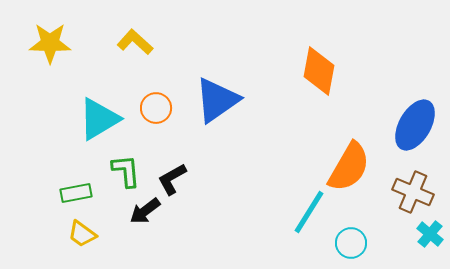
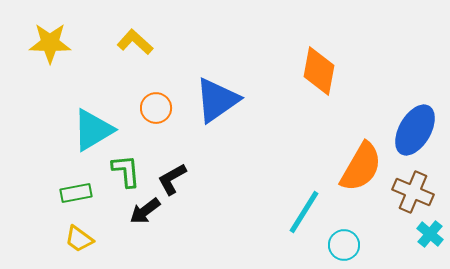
cyan triangle: moved 6 px left, 11 px down
blue ellipse: moved 5 px down
orange semicircle: moved 12 px right
cyan line: moved 5 px left
yellow trapezoid: moved 3 px left, 5 px down
cyan circle: moved 7 px left, 2 px down
